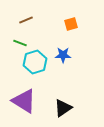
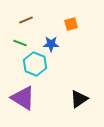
blue star: moved 12 px left, 11 px up
cyan hexagon: moved 2 px down; rotated 20 degrees counterclockwise
purple triangle: moved 1 px left, 3 px up
black triangle: moved 16 px right, 9 px up
